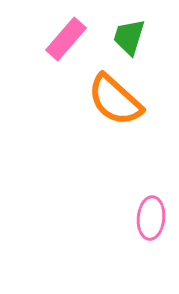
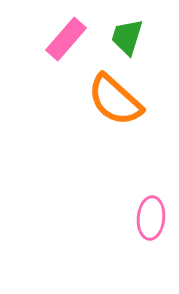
green trapezoid: moved 2 px left
